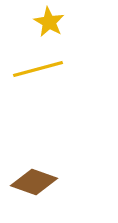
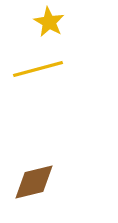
brown diamond: rotated 33 degrees counterclockwise
